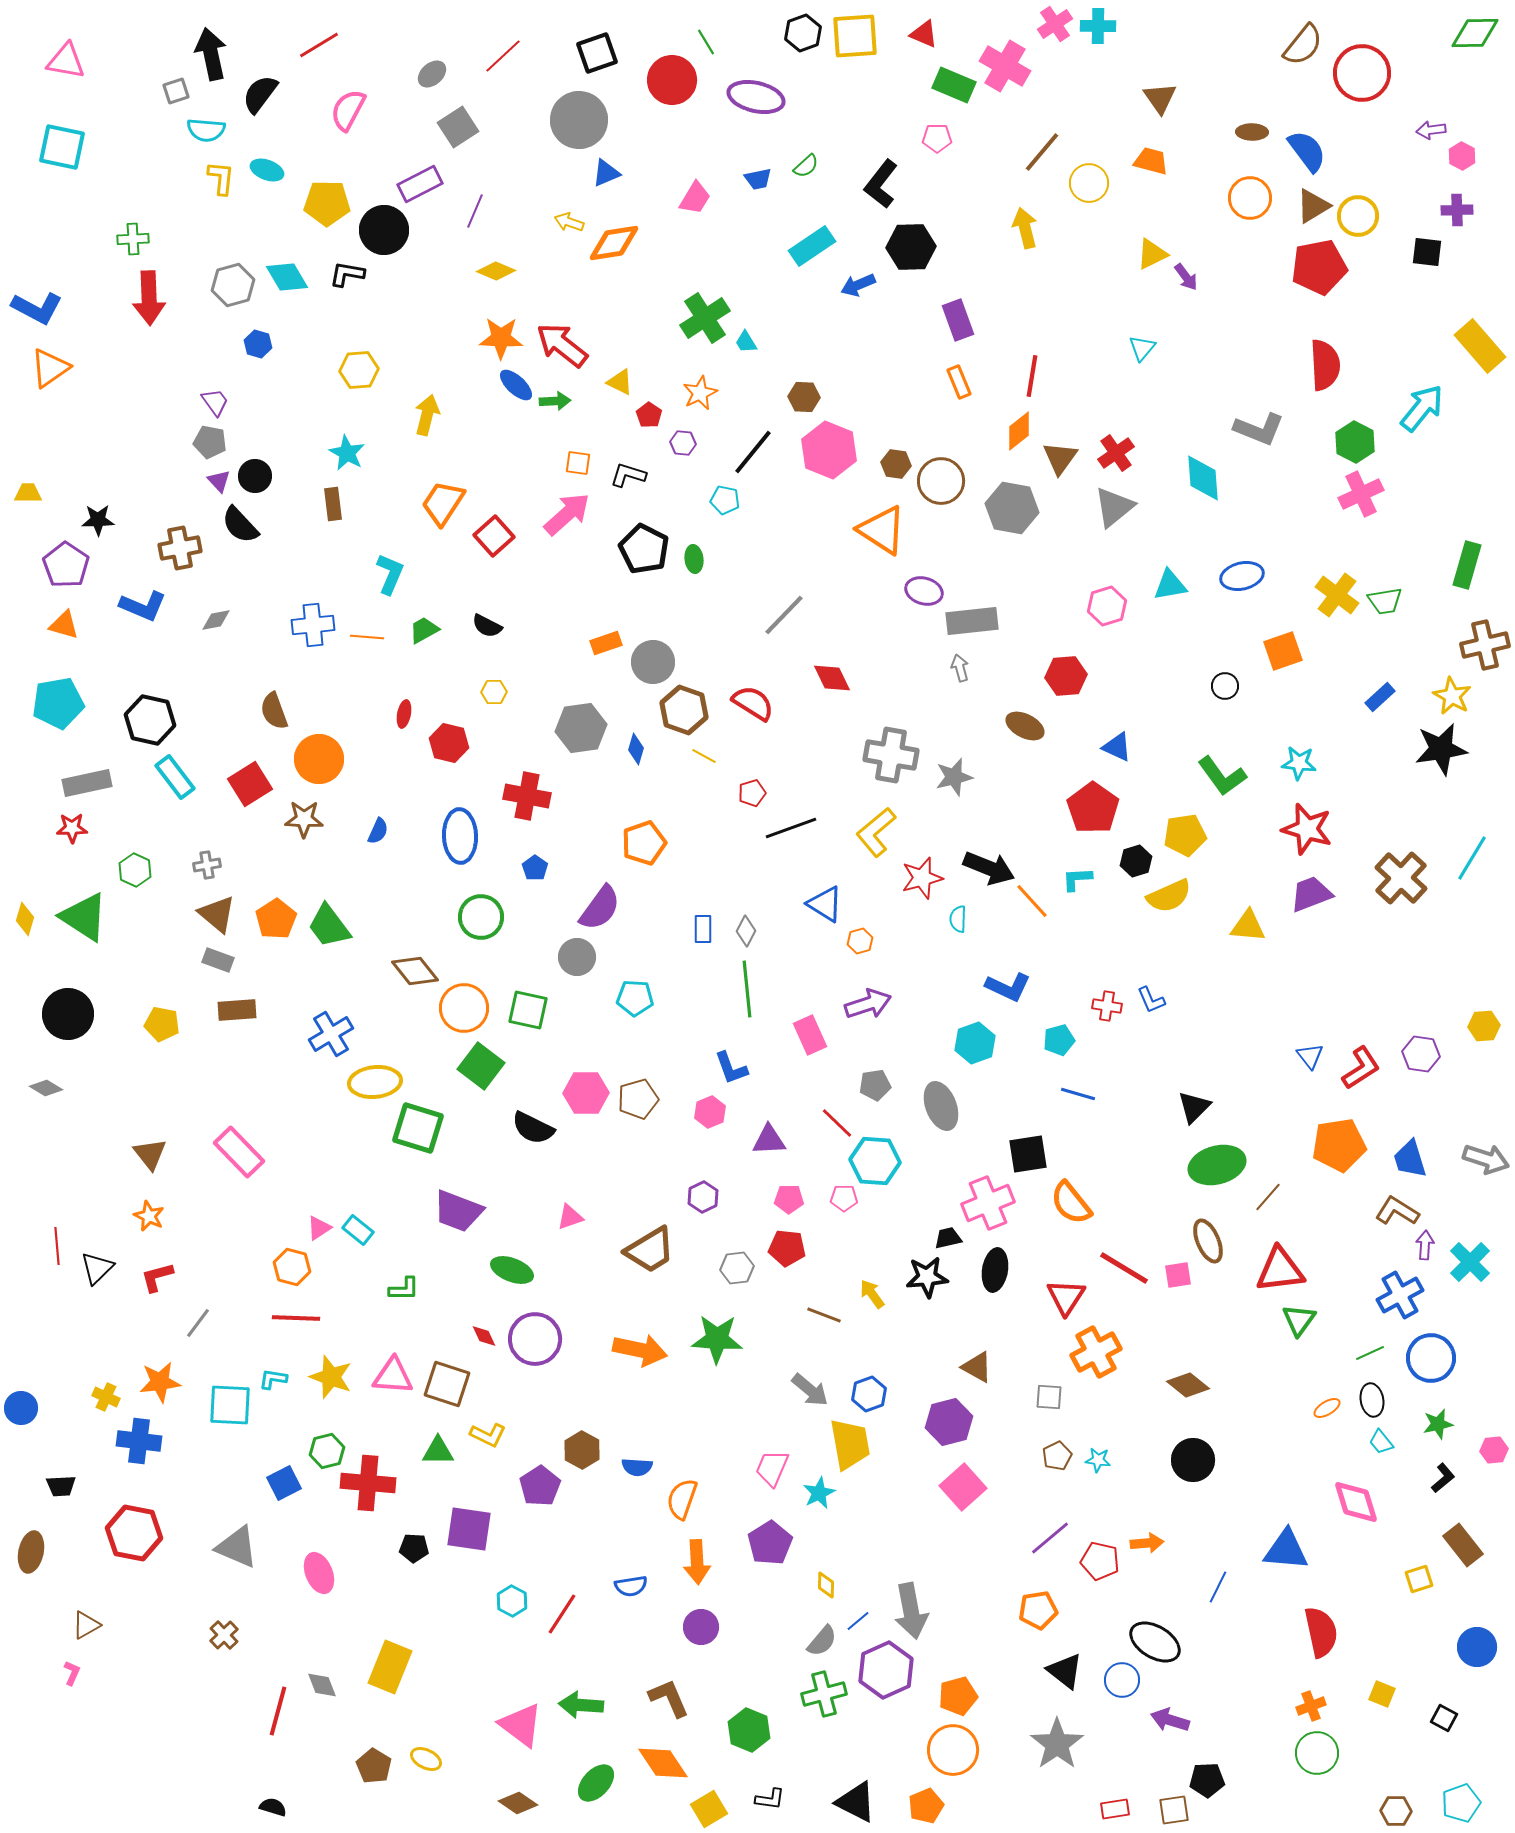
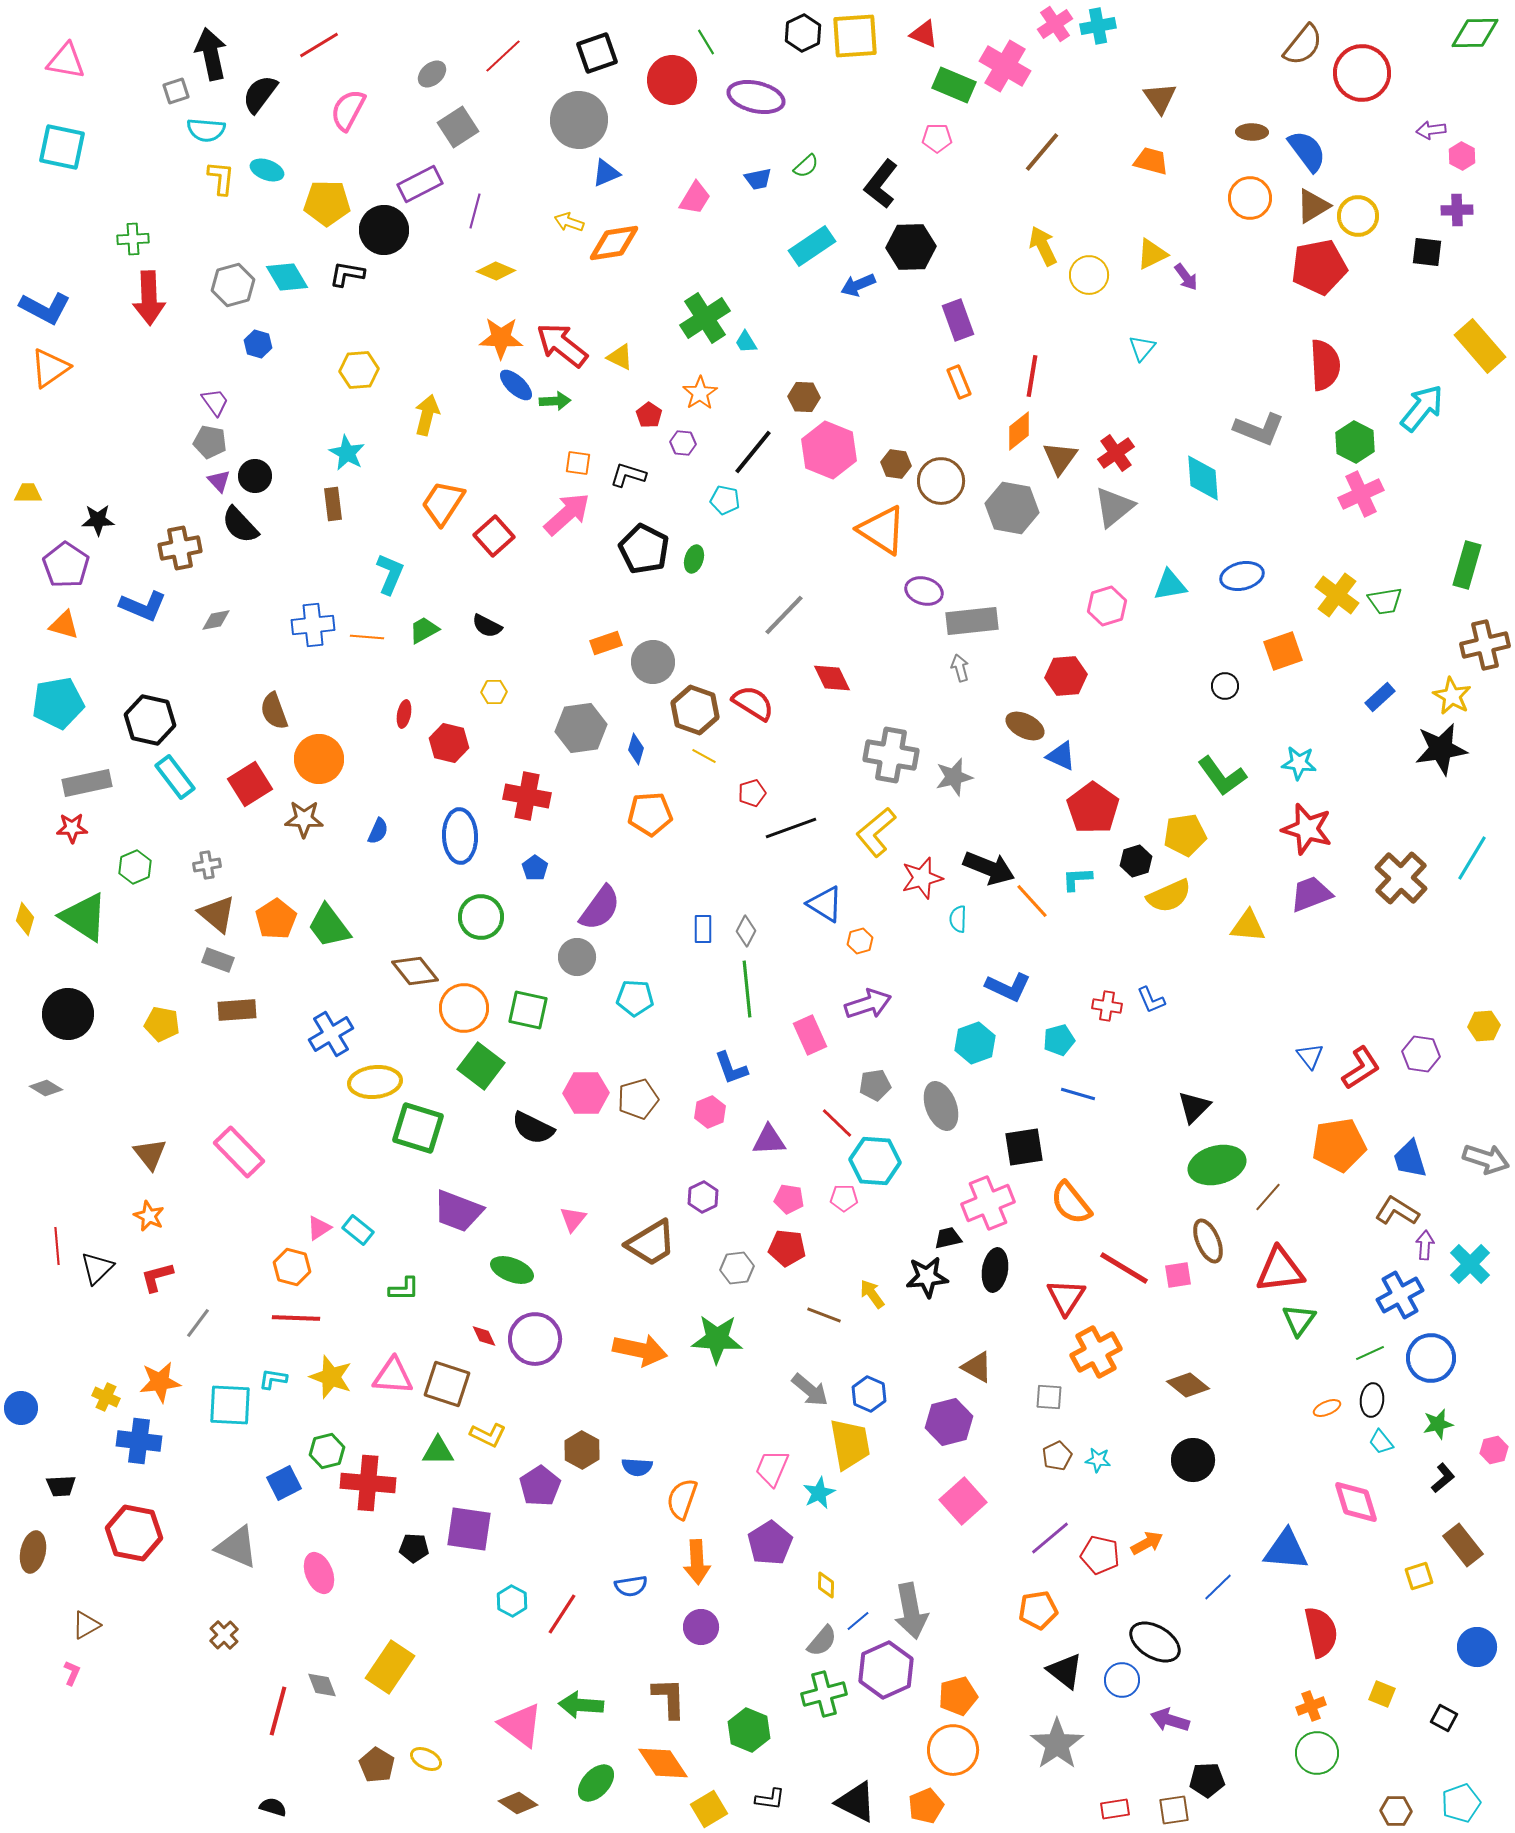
cyan cross at (1098, 26): rotated 12 degrees counterclockwise
black hexagon at (803, 33): rotated 6 degrees counterclockwise
yellow circle at (1089, 183): moved 92 px down
purple line at (475, 211): rotated 8 degrees counterclockwise
yellow arrow at (1025, 228): moved 18 px right, 18 px down; rotated 12 degrees counterclockwise
blue L-shape at (37, 308): moved 8 px right
yellow triangle at (620, 382): moved 25 px up
orange star at (700, 393): rotated 8 degrees counterclockwise
green ellipse at (694, 559): rotated 24 degrees clockwise
brown hexagon at (684, 710): moved 11 px right
blue triangle at (1117, 747): moved 56 px left, 9 px down
orange pentagon at (644, 843): moved 6 px right, 29 px up; rotated 15 degrees clockwise
green hexagon at (135, 870): moved 3 px up; rotated 12 degrees clockwise
black square at (1028, 1154): moved 4 px left, 7 px up
pink pentagon at (789, 1199): rotated 8 degrees clockwise
pink triangle at (570, 1217): moved 3 px right, 2 px down; rotated 32 degrees counterclockwise
brown trapezoid at (650, 1250): moved 1 px right, 7 px up
cyan cross at (1470, 1262): moved 2 px down
blue hexagon at (869, 1394): rotated 16 degrees counterclockwise
black ellipse at (1372, 1400): rotated 16 degrees clockwise
orange ellipse at (1327, 1408): rotated 8 degrees clockwise
pink hexagon at (1494, 1450): rotated 8 degrees counterclockwise
pink square at (963, 1487): moved 14 px down
orange arrow at (1147, 1543): rotated 24 degrees counterclockwise
brown ellipse at (31, 1552): moved 2 px right
red pentagon at (1100, 1561): moved 6 px up
yellow square at (1419, 1579): moved 3 px up
blue line at (1218, 1587): rotated 20 degrees clockwise
yellow rectangle at (390, 1667): rotated 12 degrees clockwise
brown L-shape at (669, 1698): rotated 21 degrees clockwise
brown pentagon at (374, 1766): moved 3 px right, 1 px up
